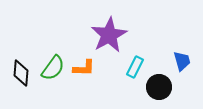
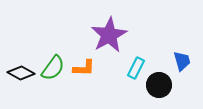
cyan rectangle: moved 1 px right, 1 px down
black diamond: rotated 64 degrees counterclockwise
black circle: moved 2 px up
